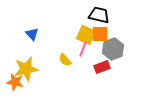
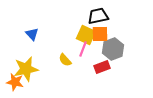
black trapezoid: moved 1 px left, 1 px down; rotated 25 degrees counterclockwise
